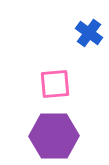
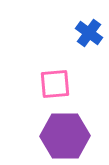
purple hexagon: moved 11 px right
